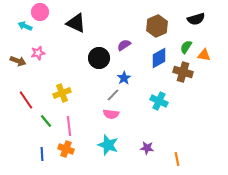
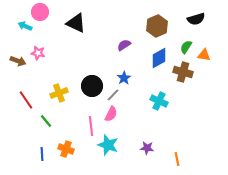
pink star: rotated 24 degrees clockwise
black circle: moved 7 px left, 28 px down
yellow cross: moved 3 px left
pink semicircle: rotated 70 degrees counterclockwise
pink line: moved 22 px right
